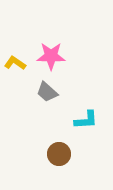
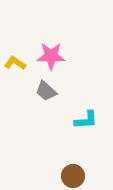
gray trapezoid: moved 1 px left, 1 px up
brown circle: moved 14 px right, 22 px down
